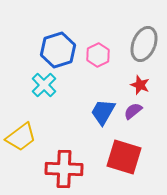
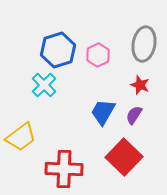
gray ellipse: rotated 12 degrees counterclockwise
purple semicircle: moved 1 px right, 4 px down; rotated 18 degrees counterclockwise
red square: rotated 27 degrees clockwise
